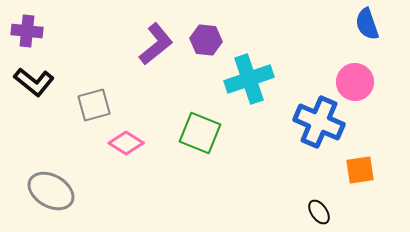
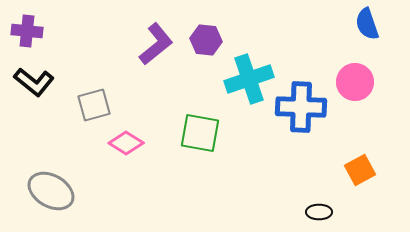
blue cross: moved 18 px left, 15 px up; rotated 21 degrees counterclockwise
green square: rotated 12 degrees counterclockwise
orange square: rotated 20 degrees counterclockwise
black ellipse: rotated 55 degrees counterclockwise
